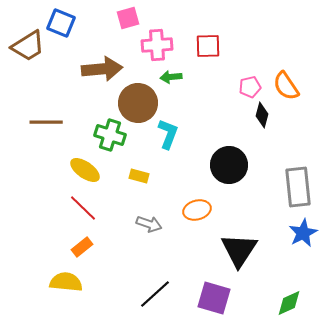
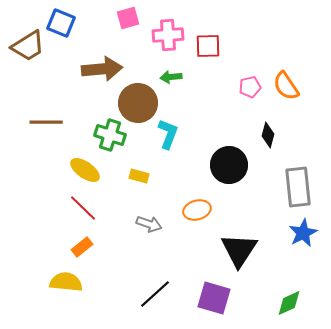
pink cross: moved 11 px right, 10 px up
black diamond: moved 6 px right, 20 px down
